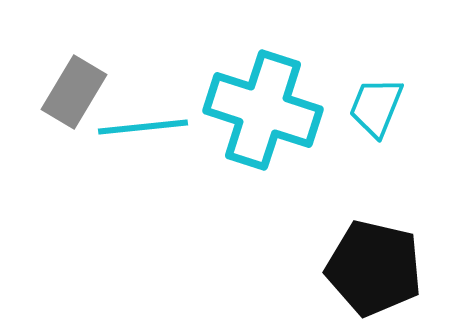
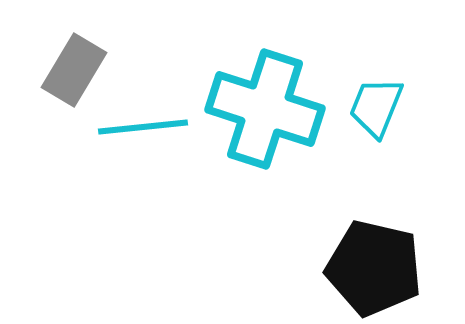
gray rectangle: moved 22 px up
cyan cross: moved 2 px right, 1 px up
